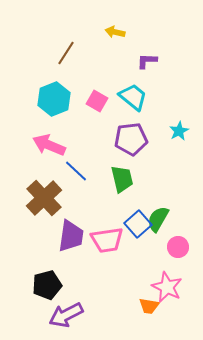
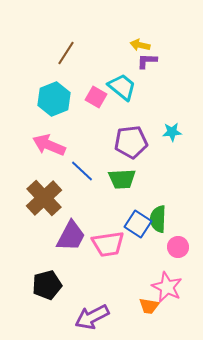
yellow arrow: moved 25 px right, 13 px down
cyan trapezoid: moved 11 px left, 10 px up
pink square: moved 1 px left, 4 px up
cyan star: moved 7 px left, 1 px down; rotated 24 degrees clockwise
purple pentagon: moved 3 px down
blue line: moved 6 px right
green trapezoid: rotated 100 degrees clockwise
green semicircle: rotated 28 degrees counterclockwise
blue square: rotated 16 degrees counterclockwise
purple trapezoid: rotated 20 degrees clockwise
pink trapezoid: moved 1 px right, 4 px down
purple arrow: moved 26 px right, 2 px down
